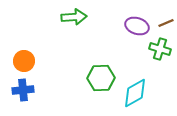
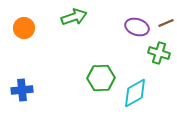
green arrow: rotated 15 degrees counterclockwise
purple ellipse: moved 1 px down
green cross: moved 1 px left, 4 px down
orange circle: moved 33 px up
blue cross: moved 1 px left
